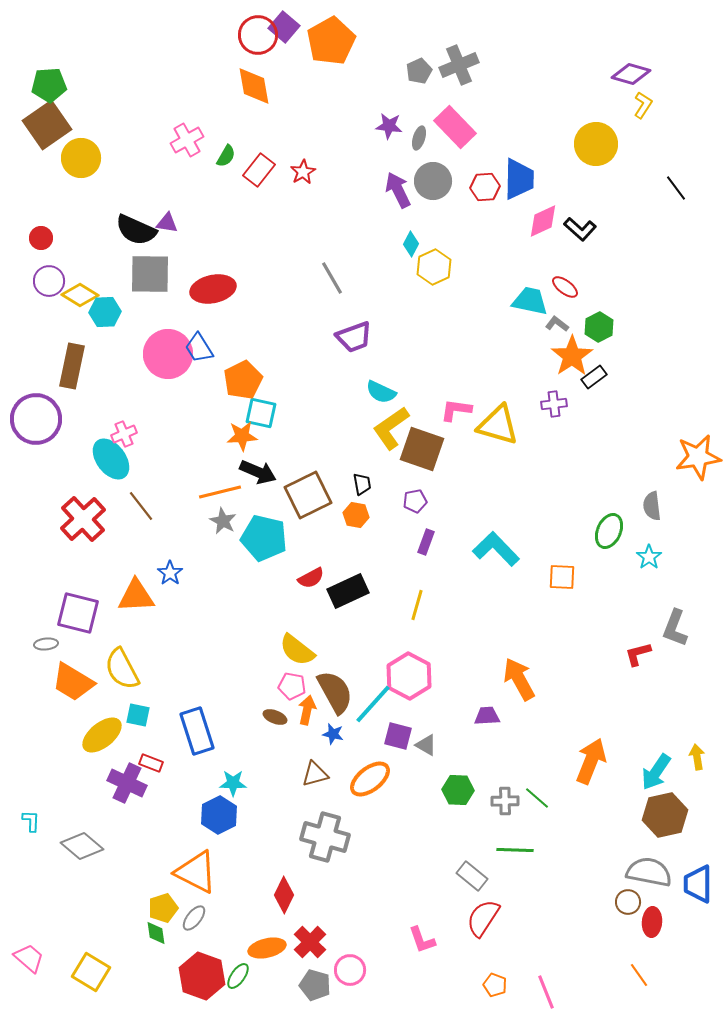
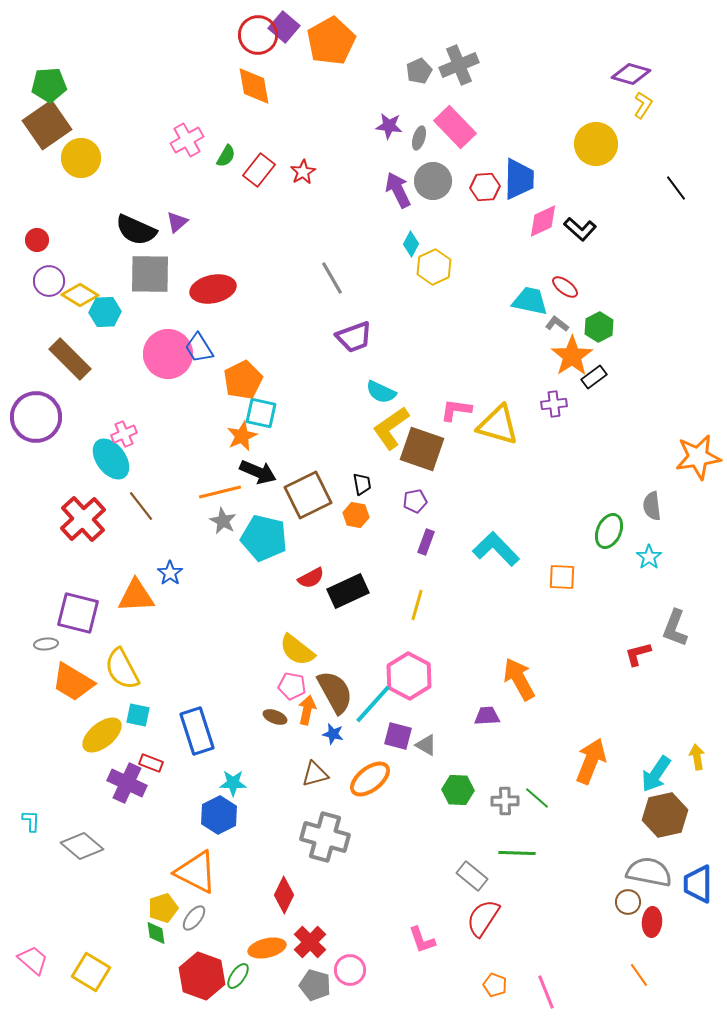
purple triangle at (167, 223): moved 10 px right, 1 px up; rotated 50 degrees counterclockwise
red circle at (41, 238): moved 4 px left, 2 px down
brown rectangle at (72, 366): moved 2 px left, 7 px up; rotated 57 degrees counterclockwise
purple circle at (36, 419): moved 2 px up
orange star at (242, 436): rotated 20 degrees counterclockwise
cyan arrow at (656, 772): moved 2 px down
green line at (515, 850): moved 2 px right, 3 px down
pink trapezoid at (29, 958): moved 4 px right, 2 px down
